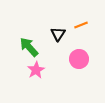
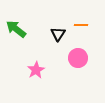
orange line: rotated 24 degrees clockwise
green arrow: moved 13 px left, 18 px up; rotated 10 degrees counterclockwise
pink circle: moved 1 px left, 1 px up
